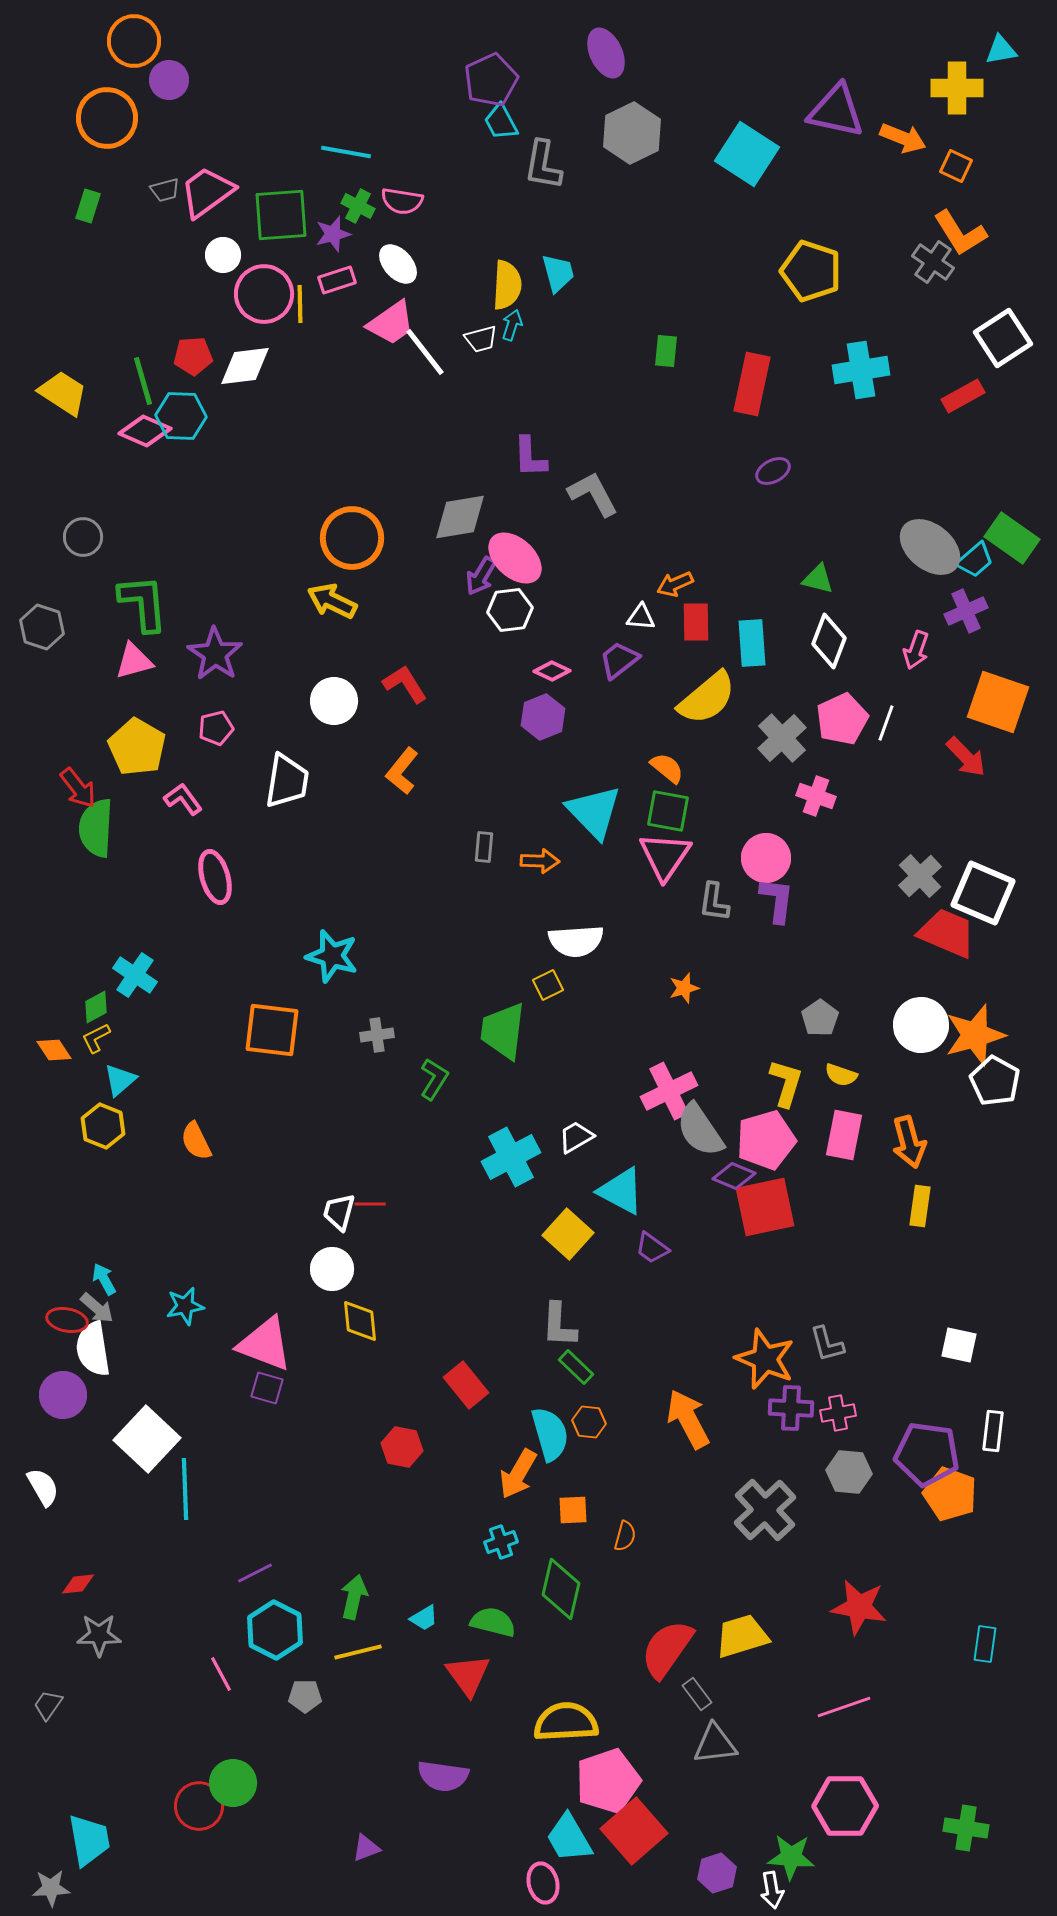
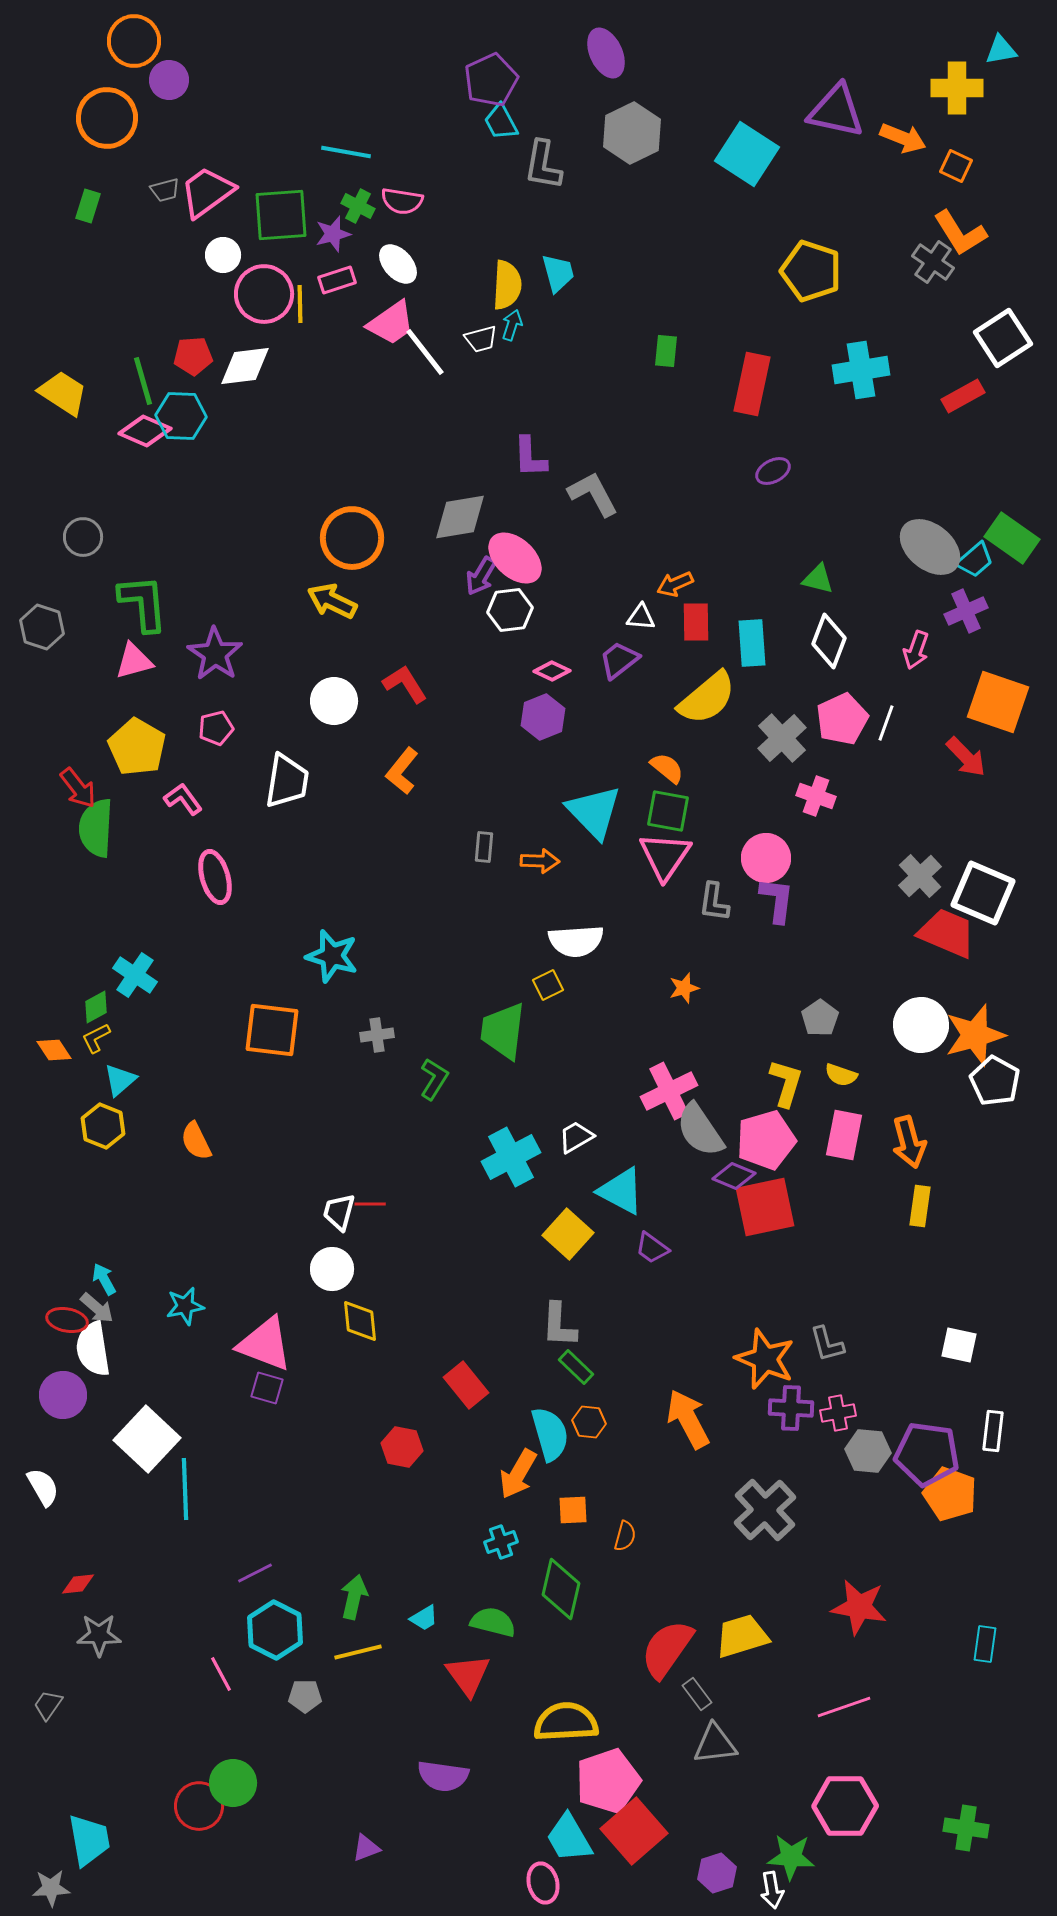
gray hexagon at (849, 1472): moved 19 px right, 21 px up
